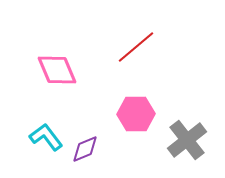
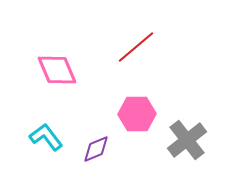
pink hexagon: moved 1 px right
purple diamond: moved 11 px right
